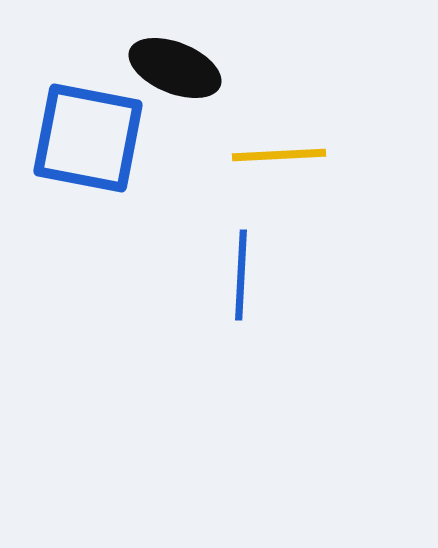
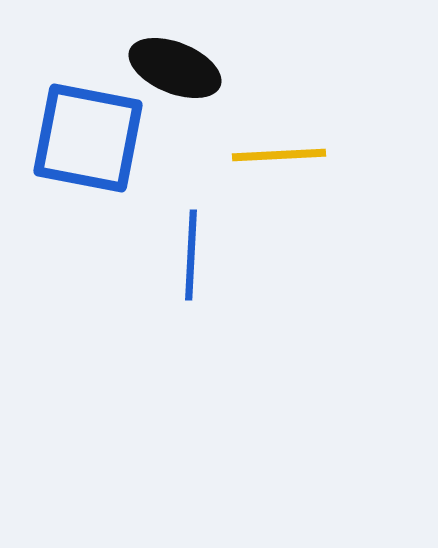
blue line: moved 50 px left, 20 px up
